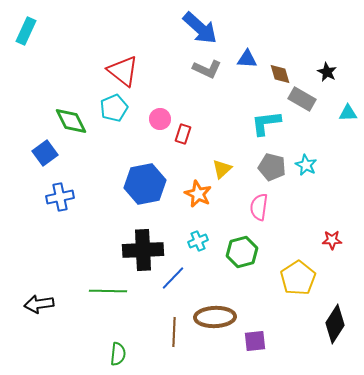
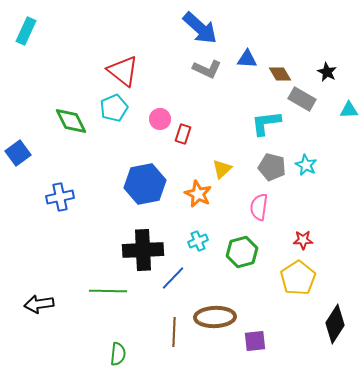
brown diamond: rotated 15 degrees counterclockwise
cyan triangle: moved 1 px right, 3 px up
blue square: moved 27 px left
red star: moved 29 px left
